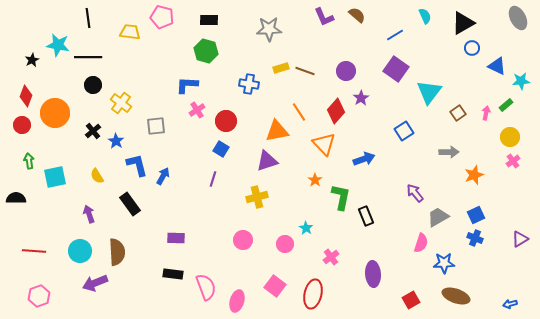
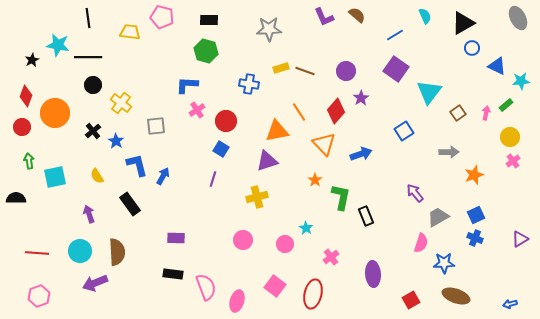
red circle at (22, 125): moved 2 px down
blue arrow at (364, 159): moved 3 px left, 5 px up
red line at (34, 251): moved 3 px right, 2 px down
